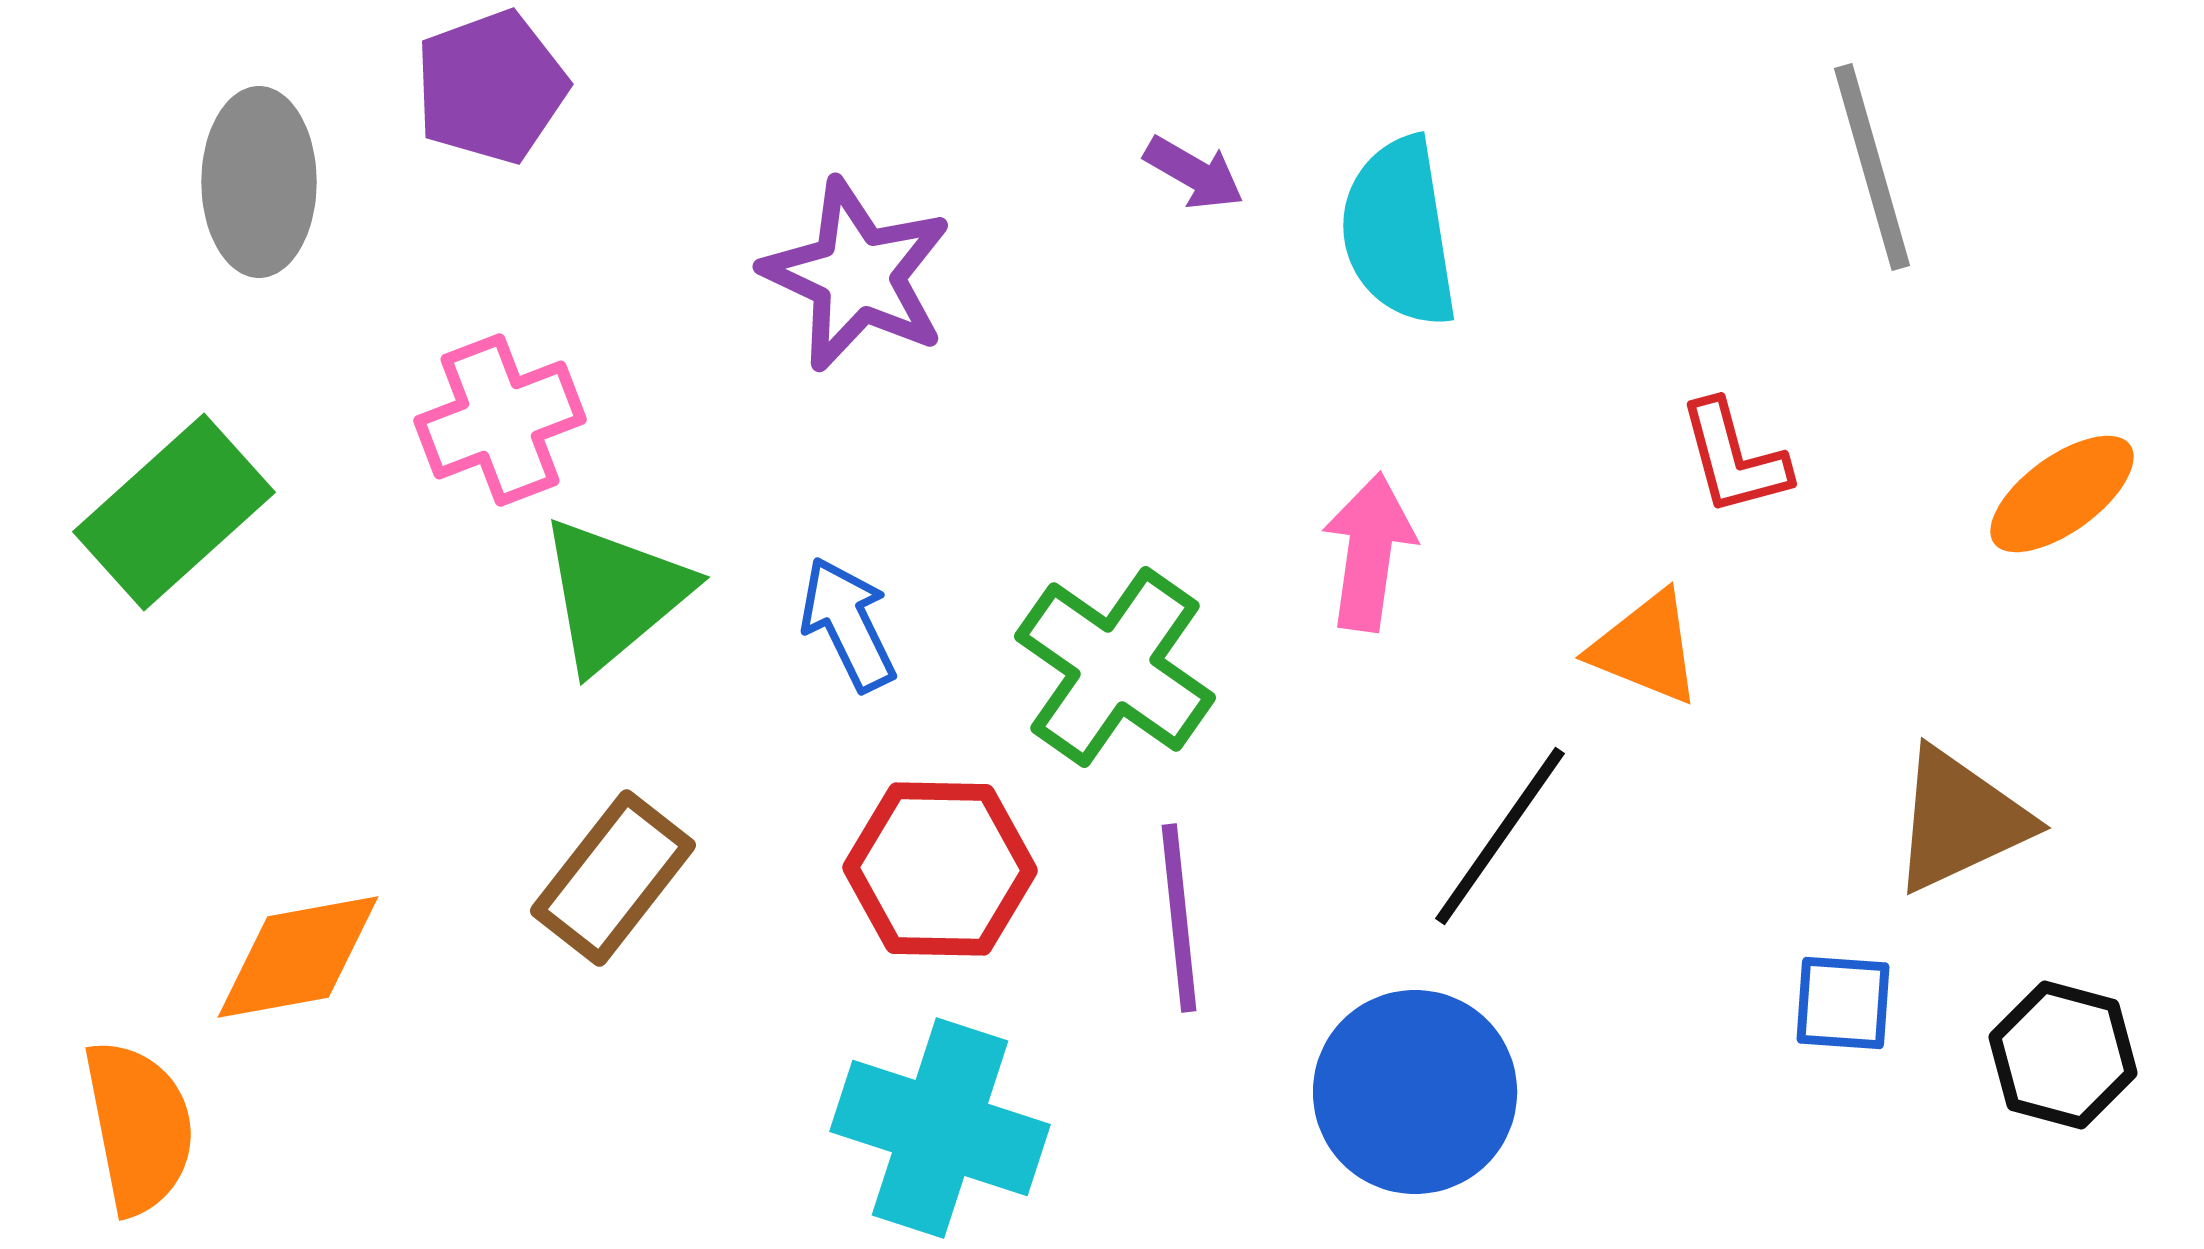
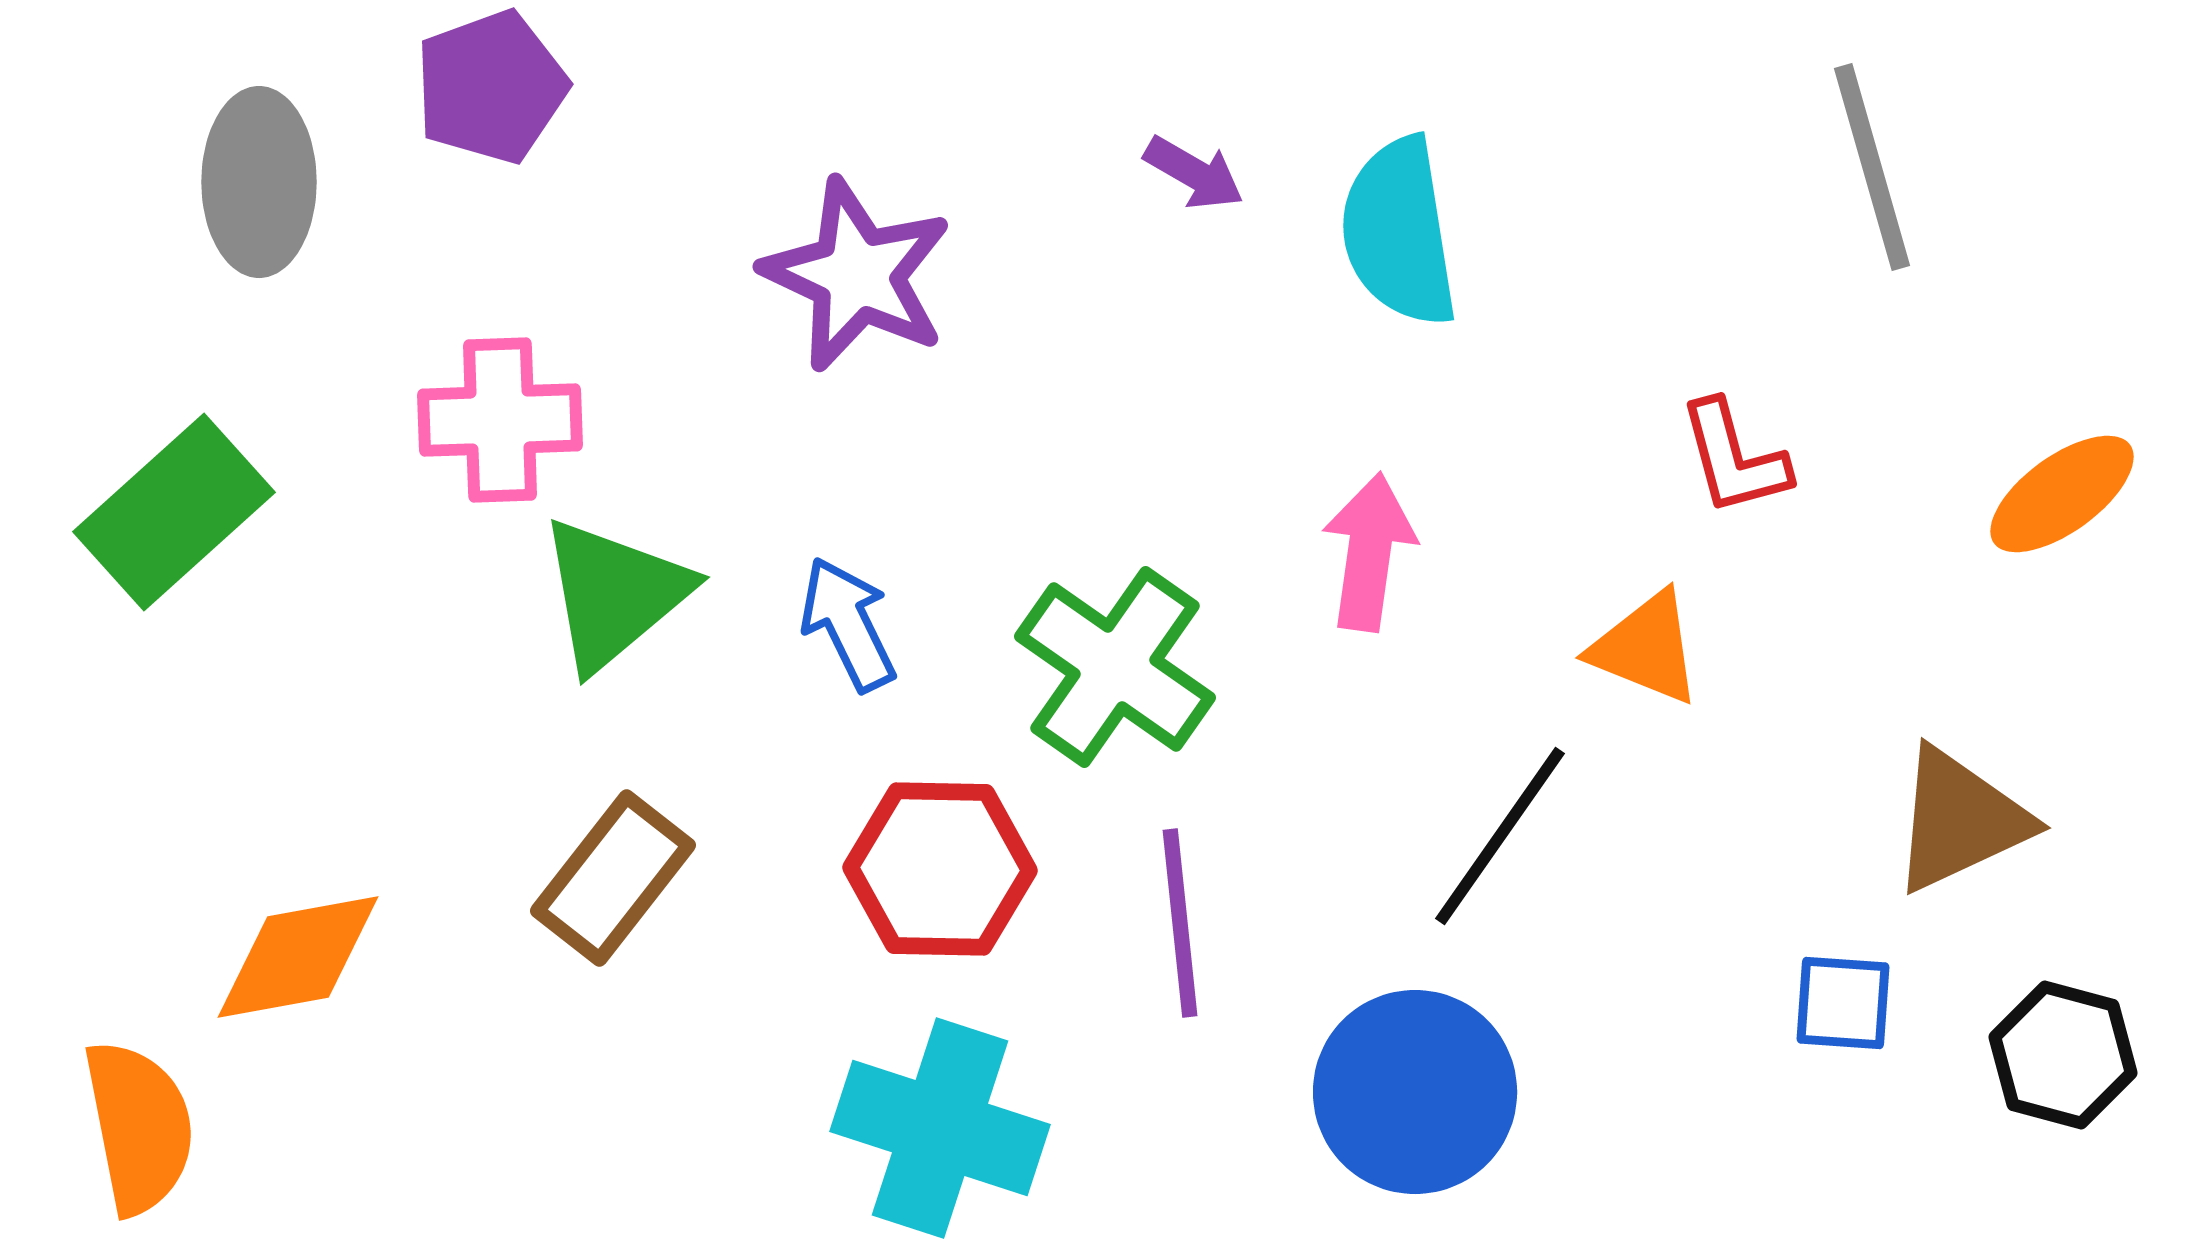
pink cross: rotated 19 degrees clockwise
purple line: moved 1 px right, 5 px down
